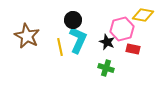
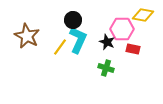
pink hexagon: rotated 15 degrees clockwise
yellow line: rotated 48 degrees clockwise
